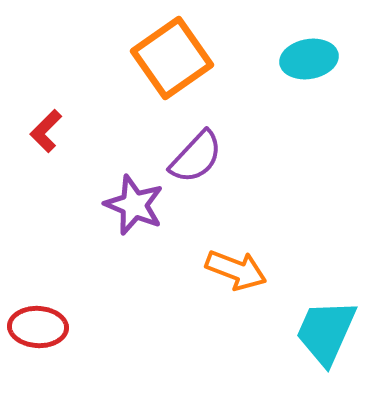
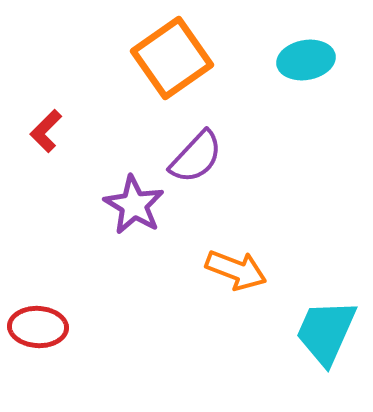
cyan ellipse: moved 3 px left, 1 px down
purple star: rotated 8 degrees clockwise
